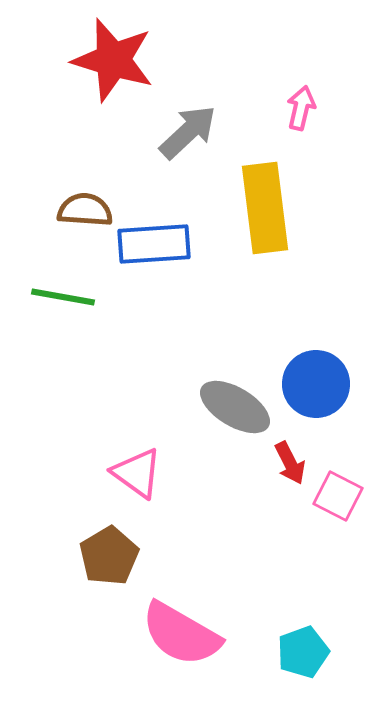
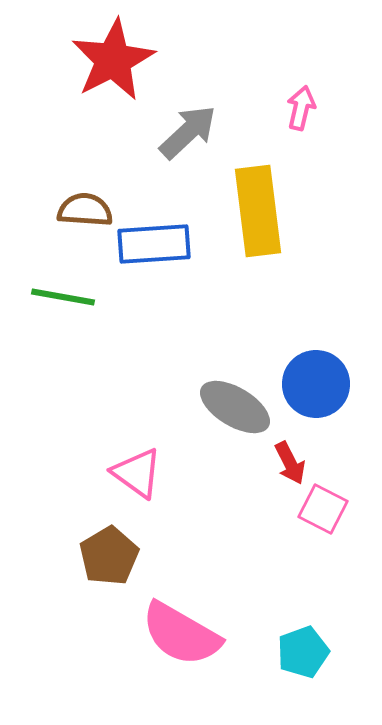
red star: rotated 28 degrees clockwise
yellow rectangle: moved 7 px left, 3 px down
pink square: moved 15 px left, 13 px down
